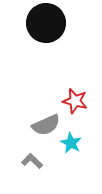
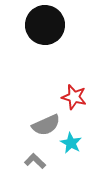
black circle: moved 1 px left, 2 px down
red star: moved 1 px left, 4 px up
gray L-shape: moved 3 px right
